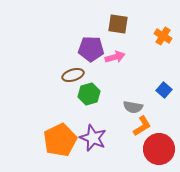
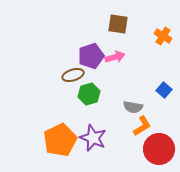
purple pentagon: moved 7 px down; rotated 20 degrees counterclockwise
